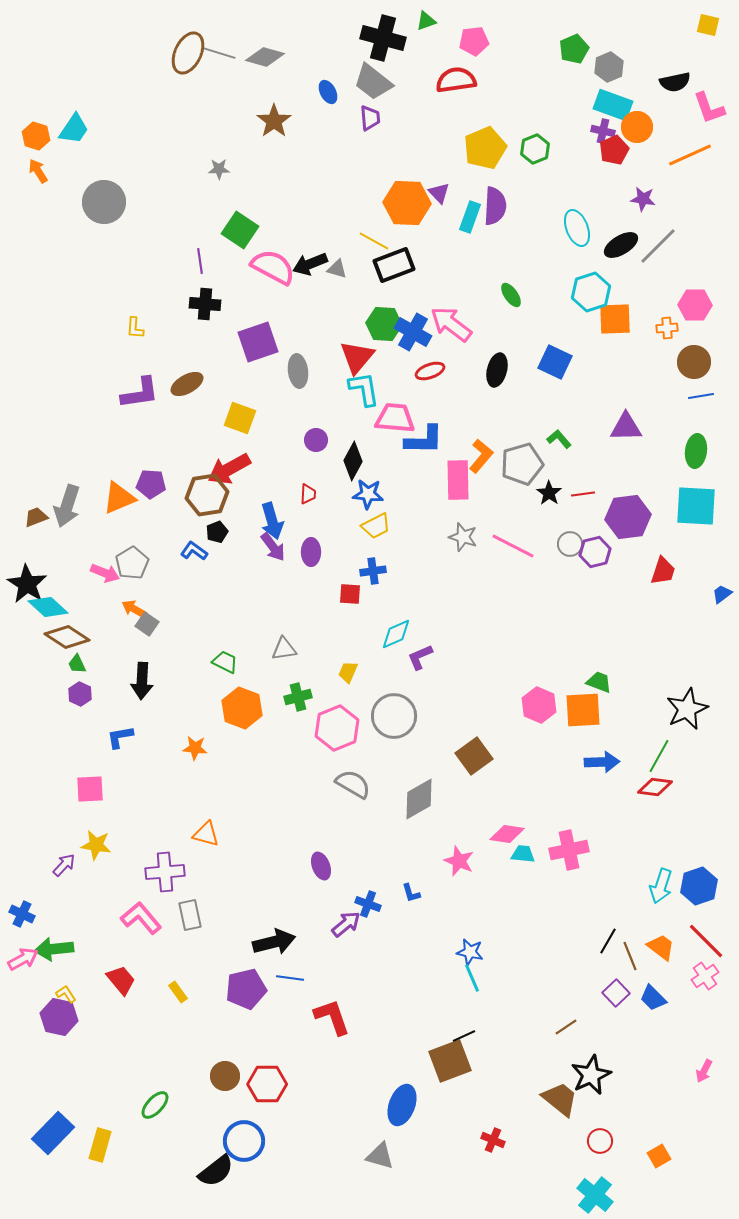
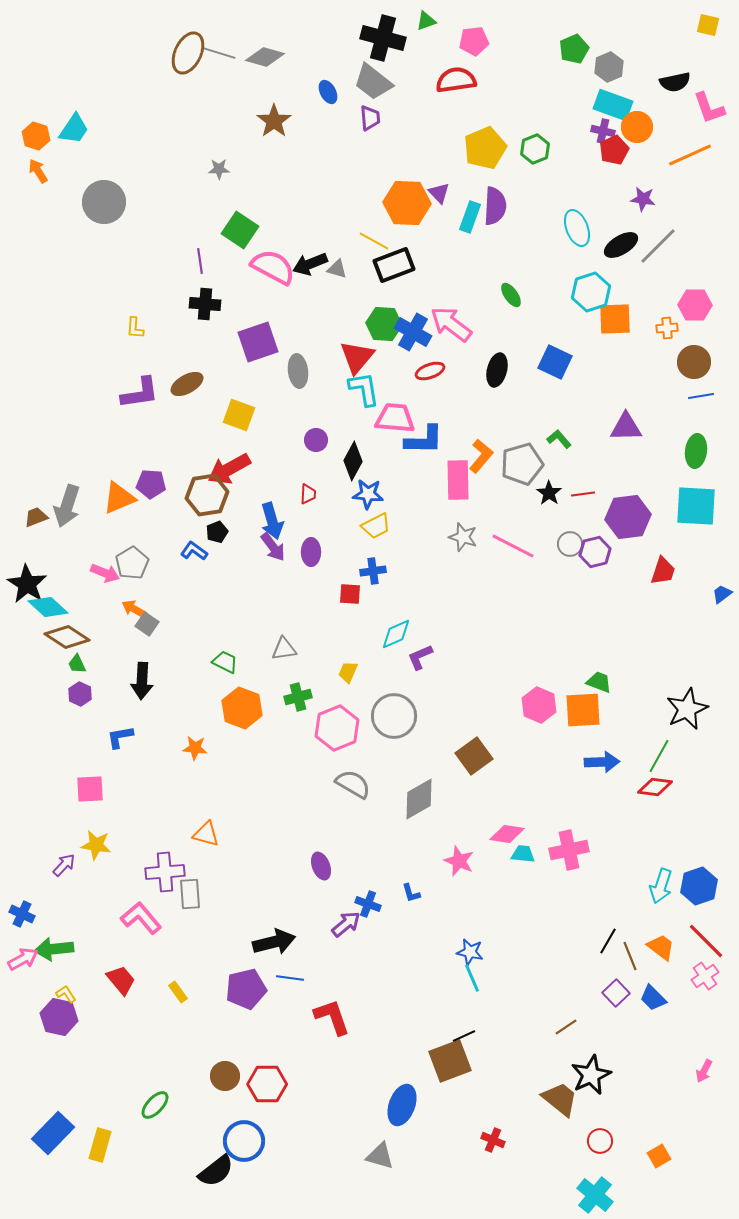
yellow square at (240, 418): moved 1 px left, 3 px up
gray rectangle at (190, 915): moved 21 px up; rotated 8 degrees clockwise
